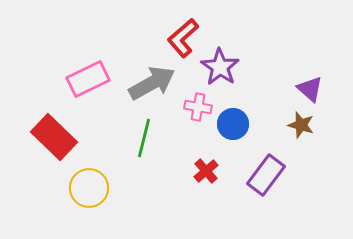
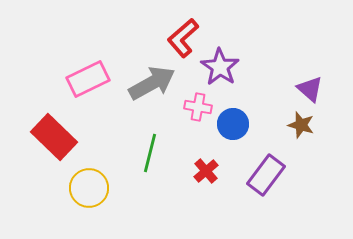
green line: moved 6 px right, 15 px down
